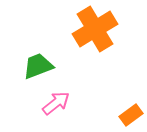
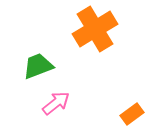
orange rectangle: moved 1 px right, 1 px up
